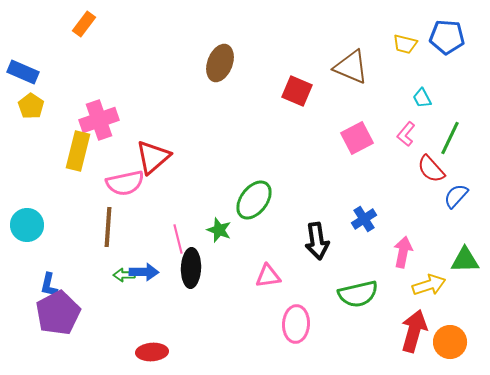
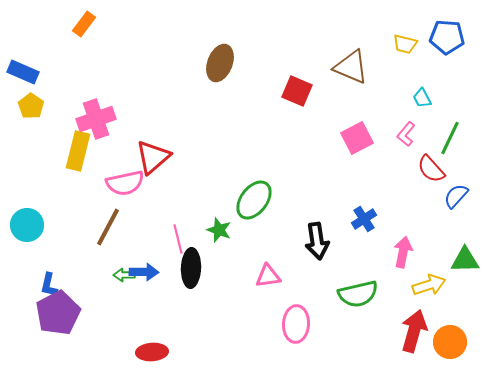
pink cross: moved 3 px left, 1 px up
brown line: rotated 24 degrees clockwise
